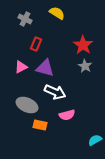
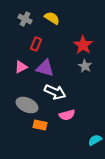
yellow semicircle: moved 5 px left, 5 px down
